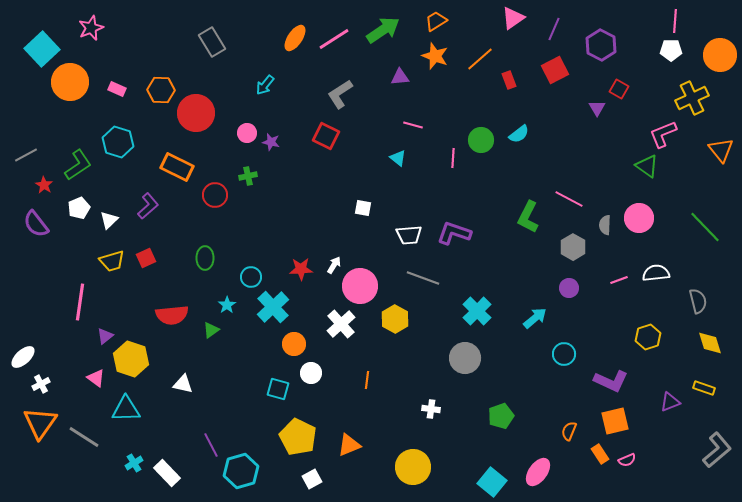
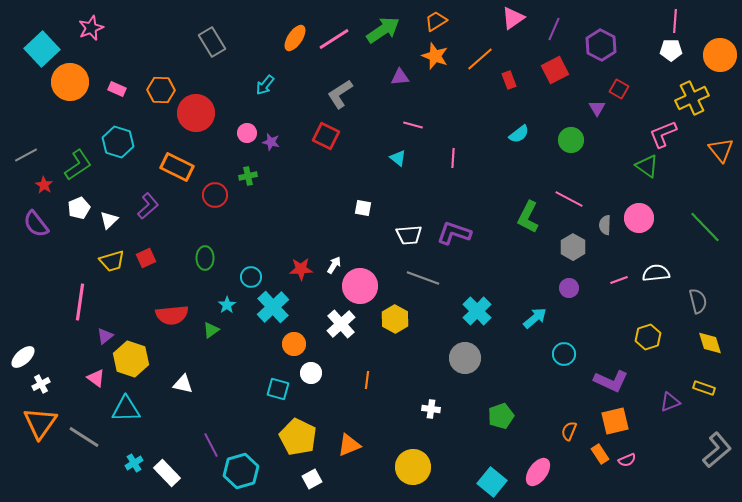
green circle at (481, 140): moved 90 px right
